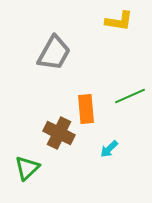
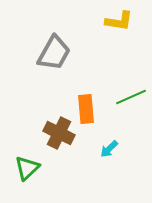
green line: moved 1 px right, 1 px down
